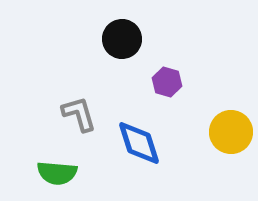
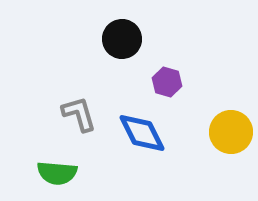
blue diamond: moved 3 px right, 10 px up; rotated 9 degrees counterclockwise
